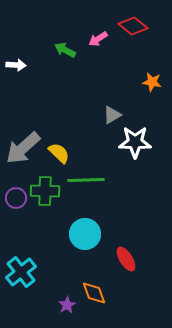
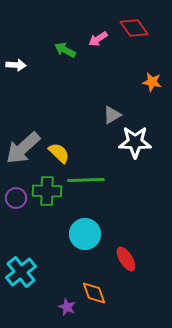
red diamond: moved 1 px right, 2 px down; rotated 16 degrees clockwise
green cross: moved 2 px right
purple star: moved 2 px down; rotated 18 degrees counterclockwise
